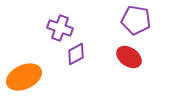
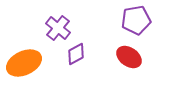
purple pentagon: rotated 20 degrees counterclockwise
purple cross: moved 2 px left; rotated 20 degrees clockwise
orange ellipse: moved 14 px up
